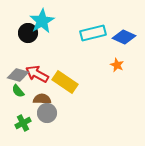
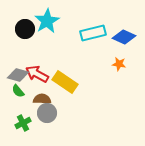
cyan star: moved 5 px right
black circle: moved 3 px left, 4 px up
orange star: moved 2 px right, 1 px up; rotated 16 degrees counterclockwise
